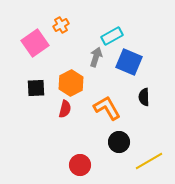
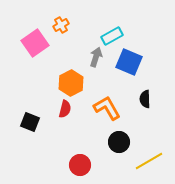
black square: moved 6 px left, 34 px down; rotated 24 degrees clockwise
black semicircle: moved 1 px right, 2 px down
